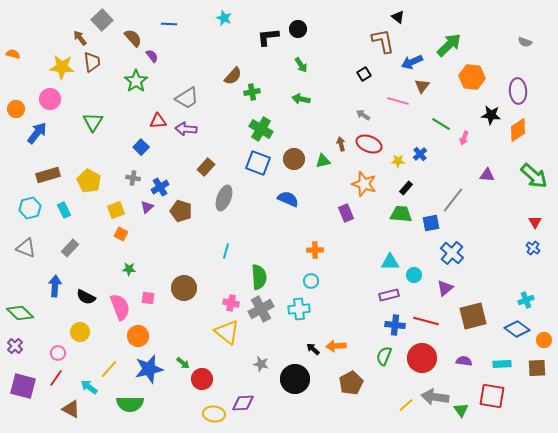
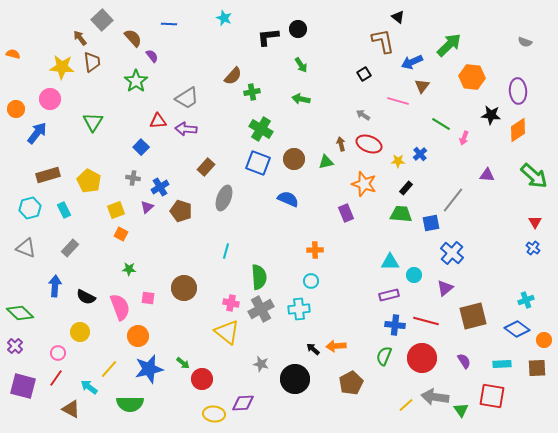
green triangle at (323, 161): moved 3 px right, 1 px down
purple semicircle at (464, 361): rotated 49 degrees clockwise
